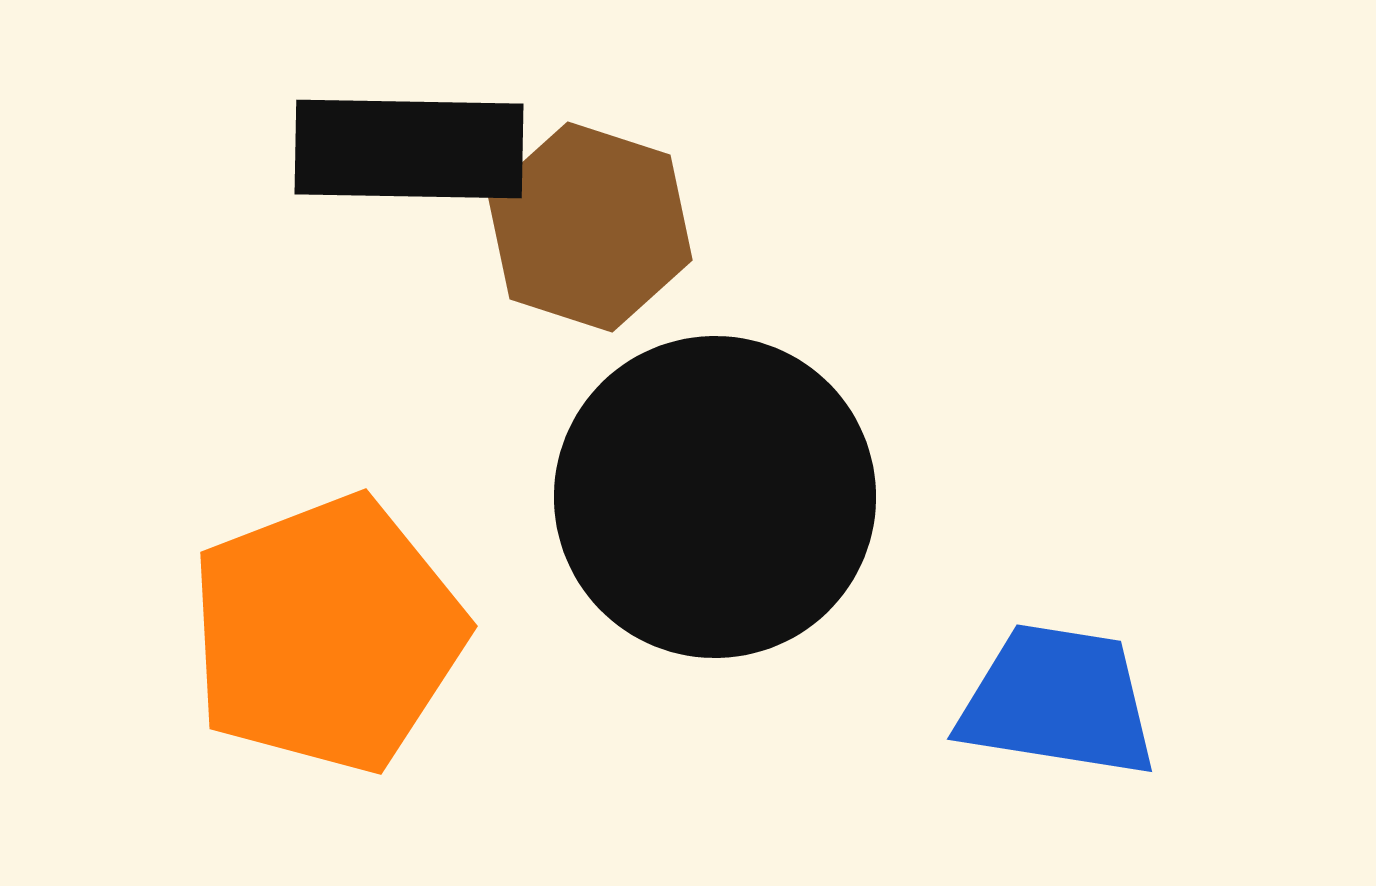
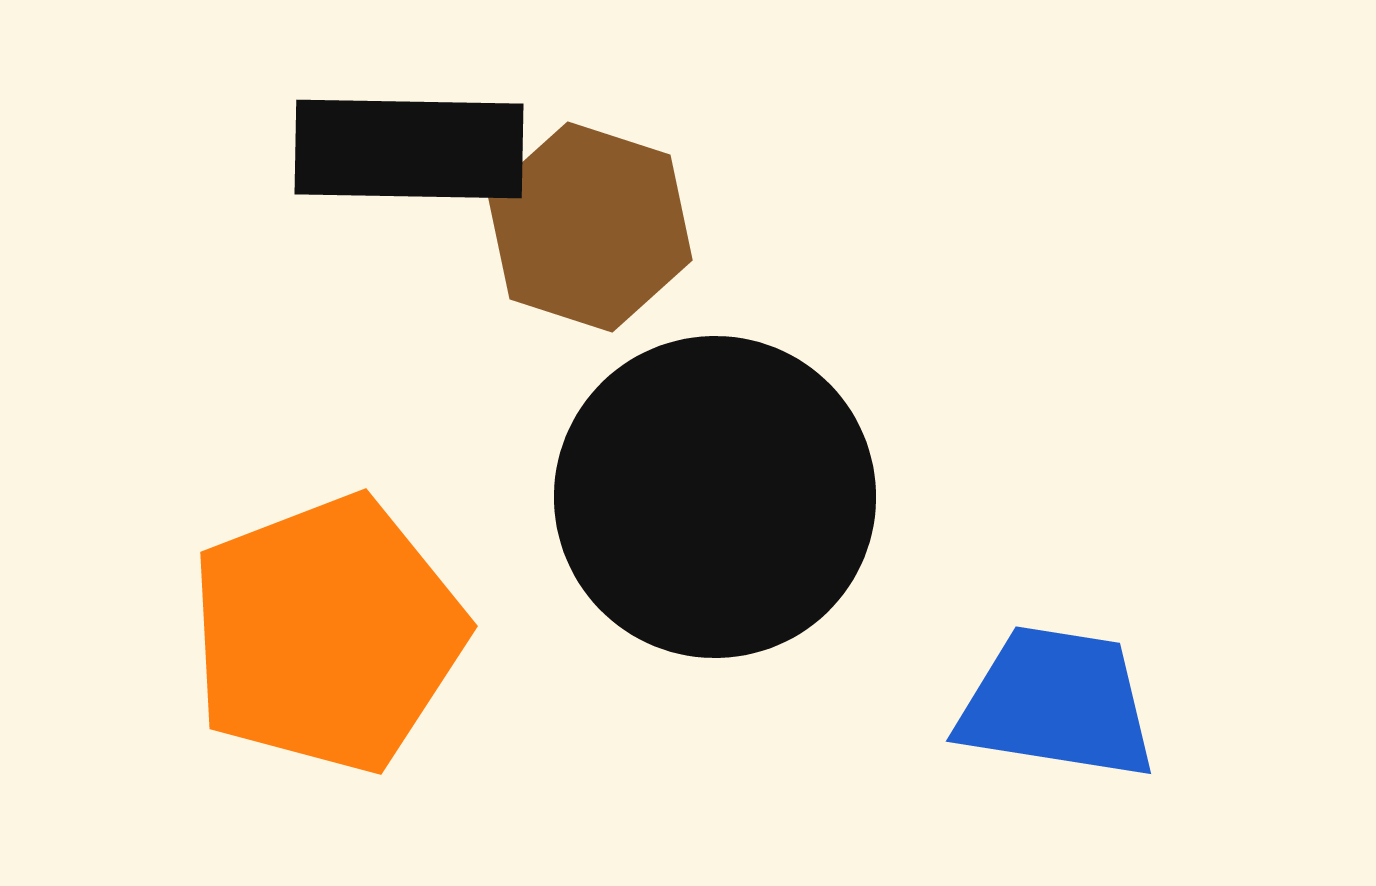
blue trapezoid: moved 1 px left, 2 px down
